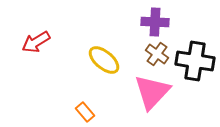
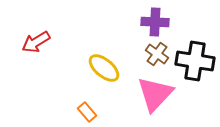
yellow ellipse: moved 8 px down
pink triangle: moved 3 px right, 2 px down
orange rectangle: moved 2 px right
